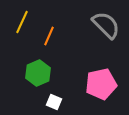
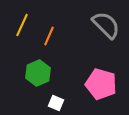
yellow line: moved 3 px down
pink pentagon: rotated 28 degrees clockwise
white square: moved 2 px right, 1 px down
